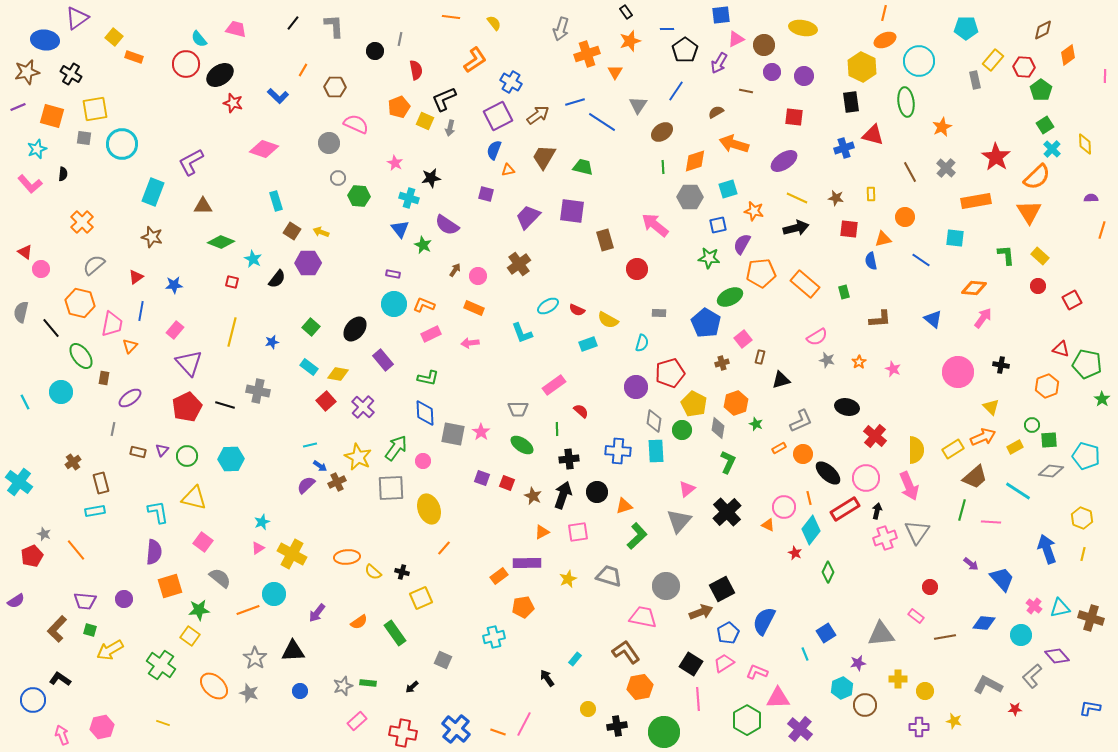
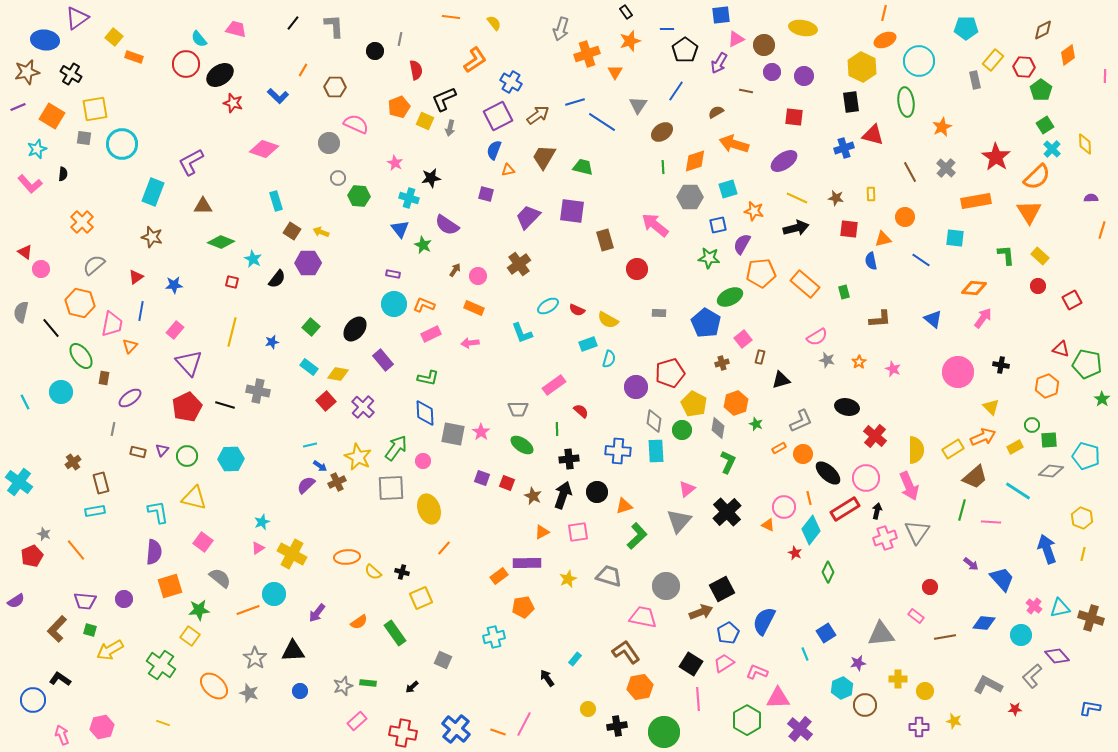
orange square at (52, 116): rotated 15 degrees clockwise
cyan semicircle at (642, 343): moved 33 px left, 16 px down
